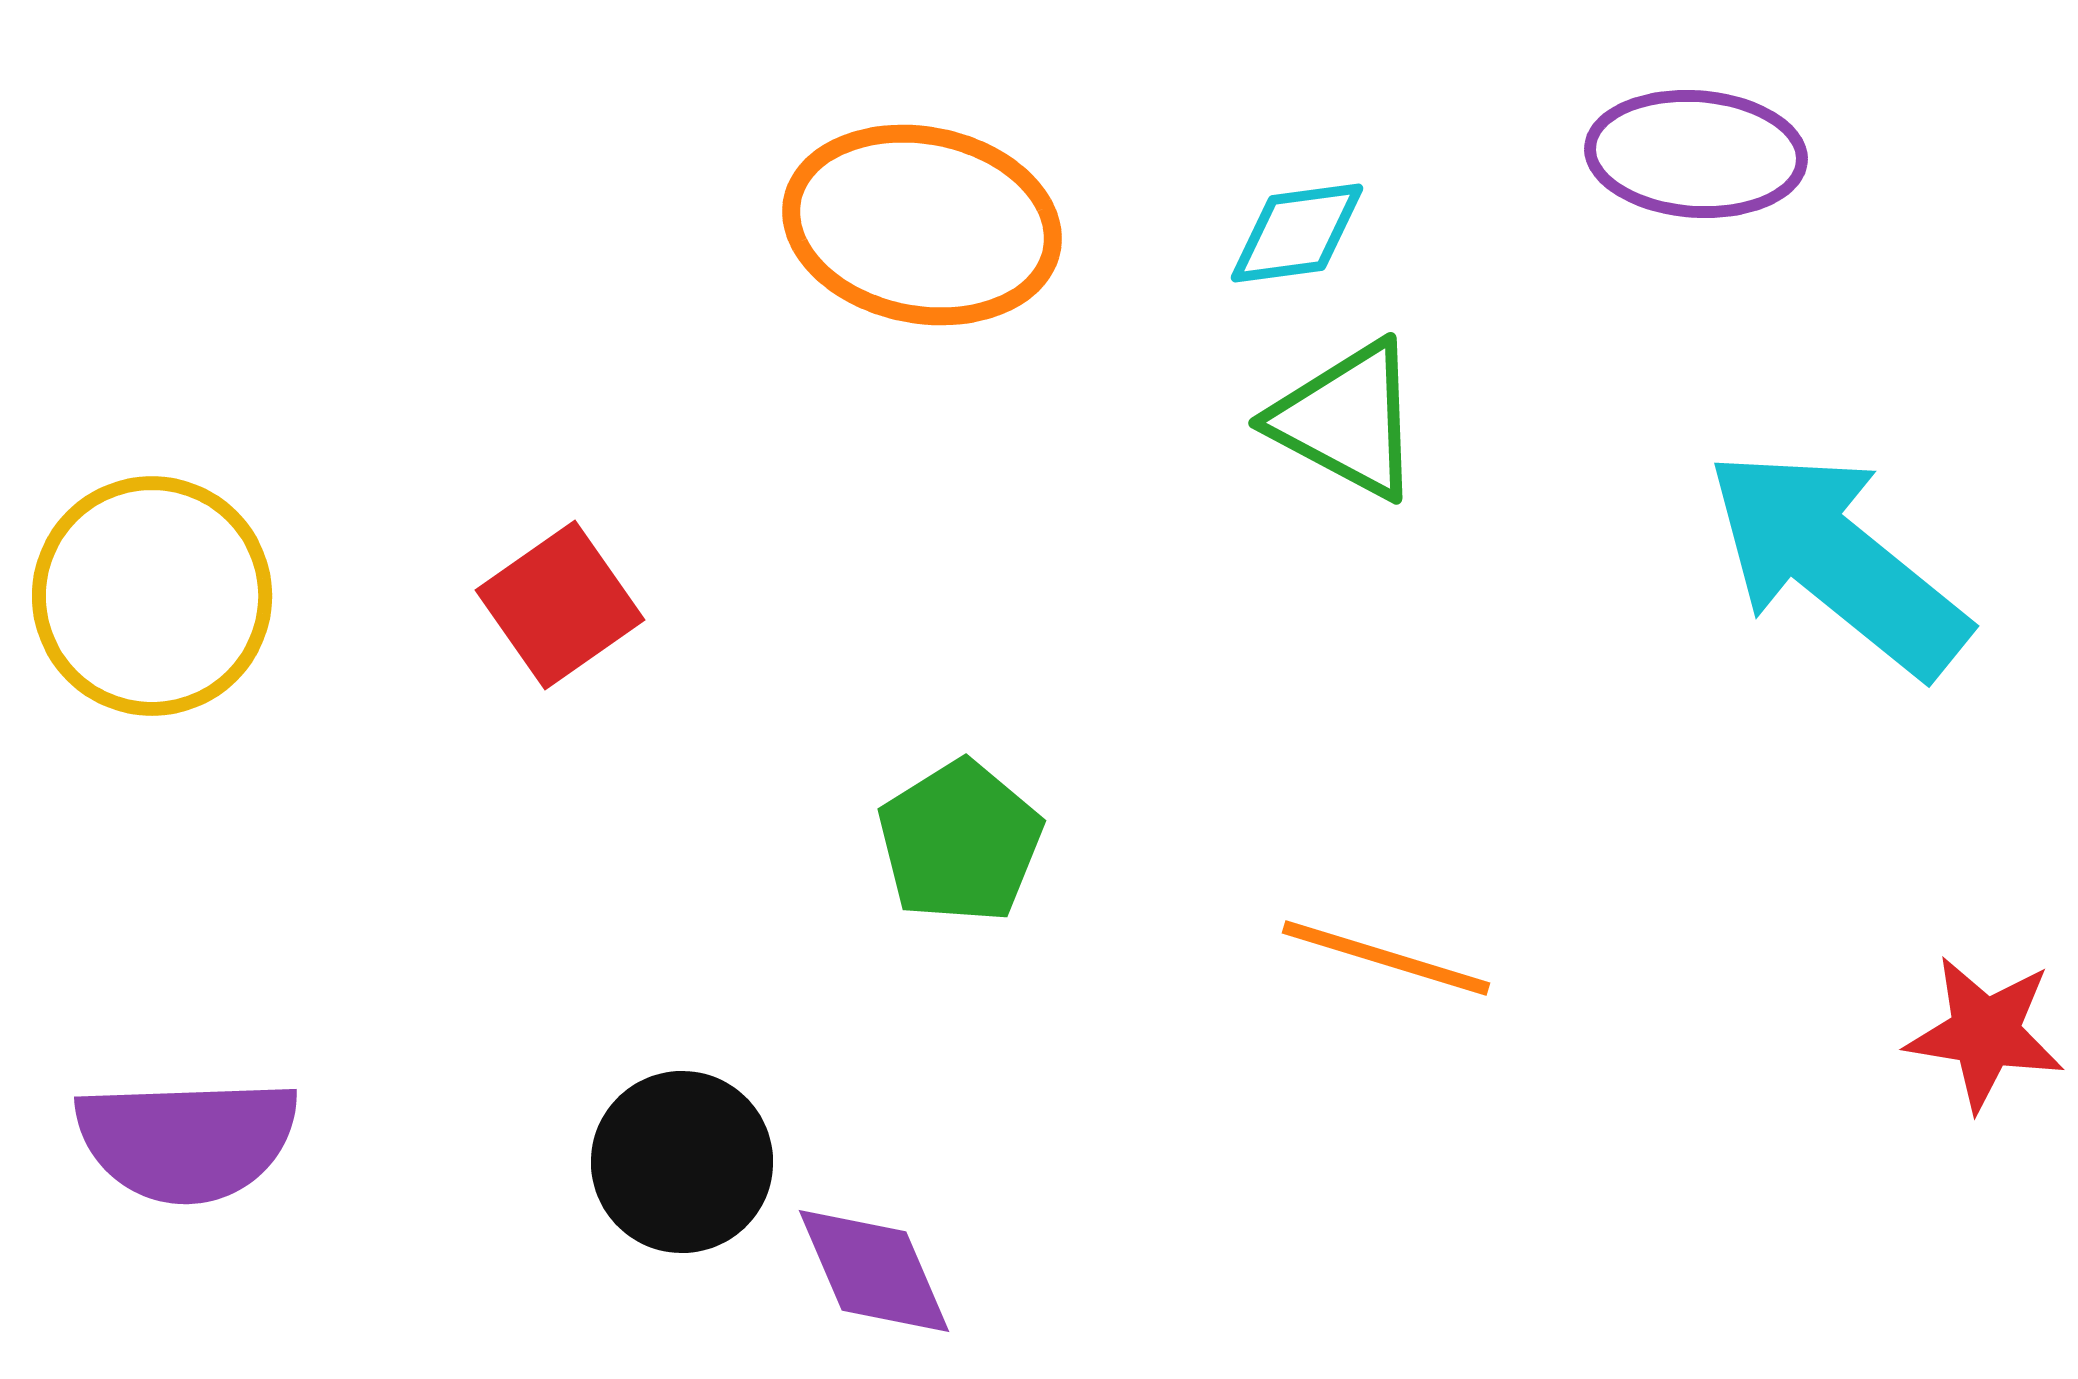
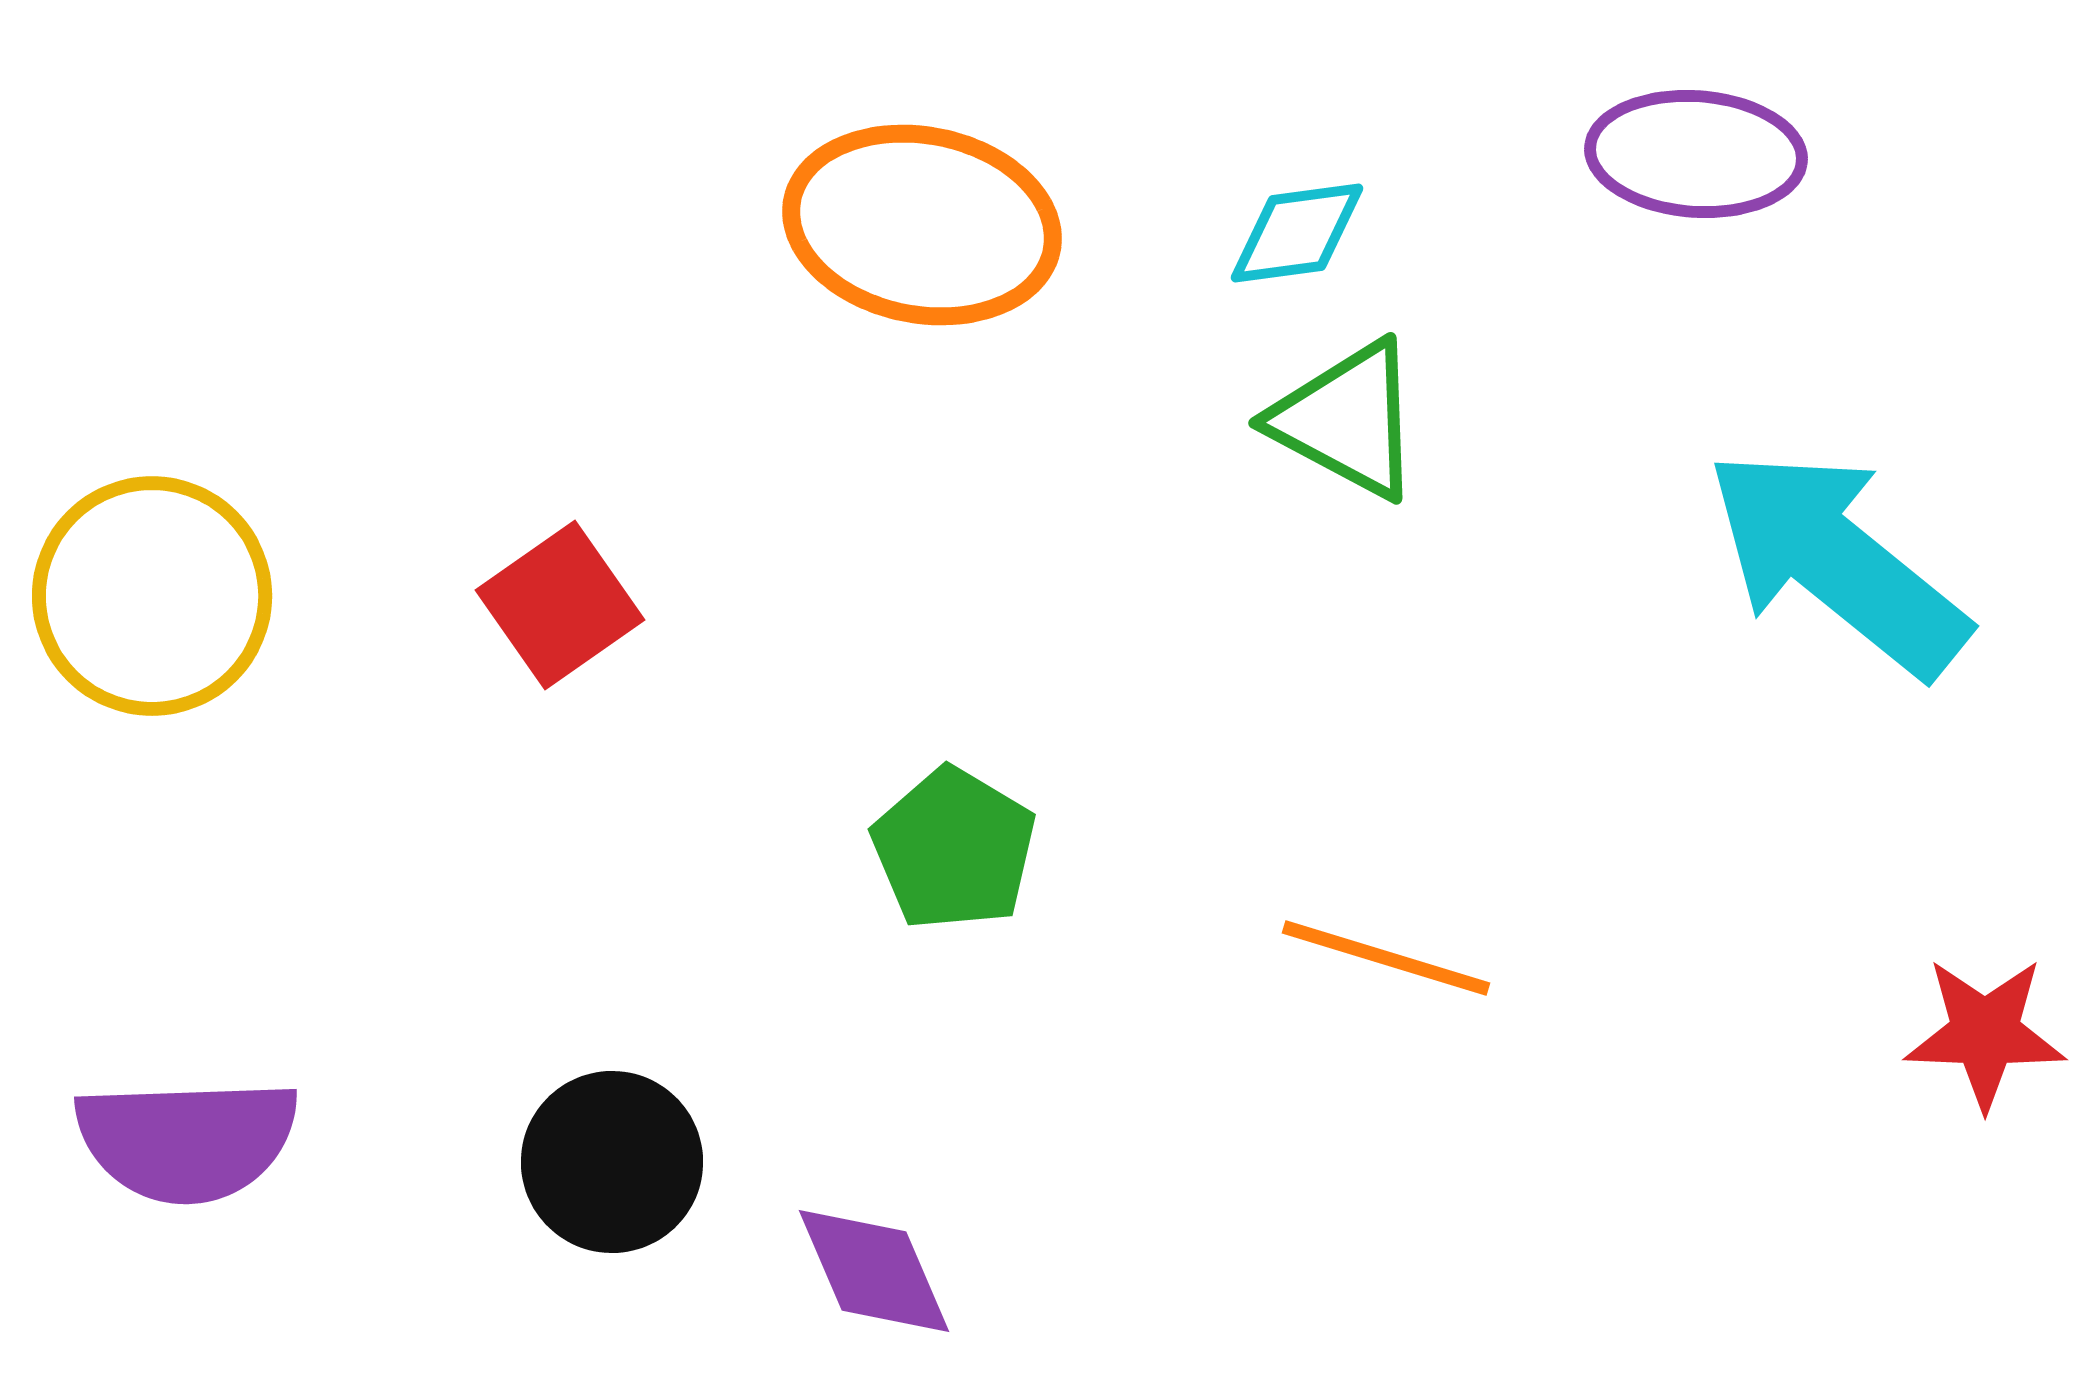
green pentagon: moved 6 px left, 7 px down; rotated 9 degrees counterclockwise
red star: rotated 7 degrees counterclockwise
black circle: moved 70 px left
